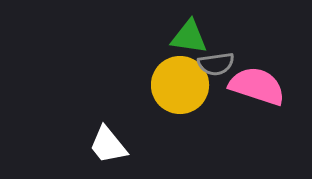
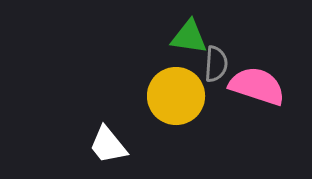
gray semicircle: rotated 78 degrees counterclockwise
yellow circle: moved 4 px left, 11 px down
